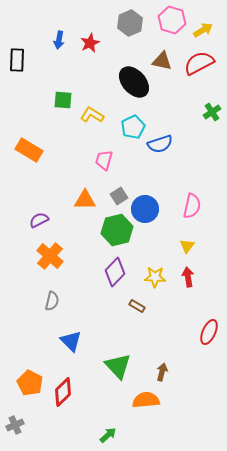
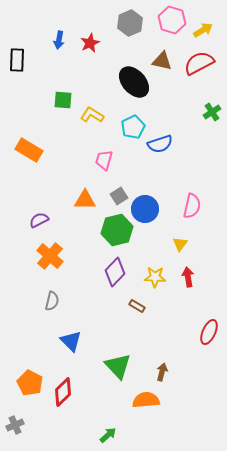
yellow triangle: moved 7 px left, 2 px up
